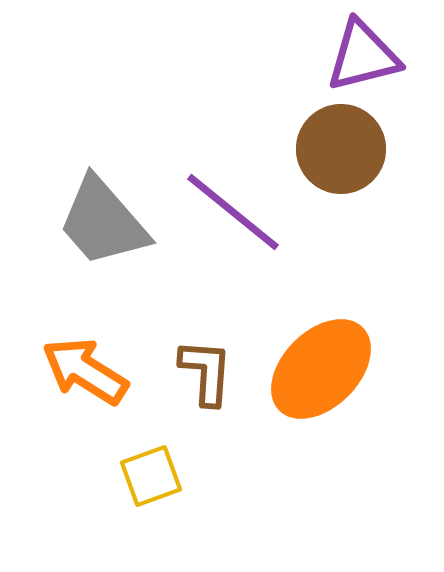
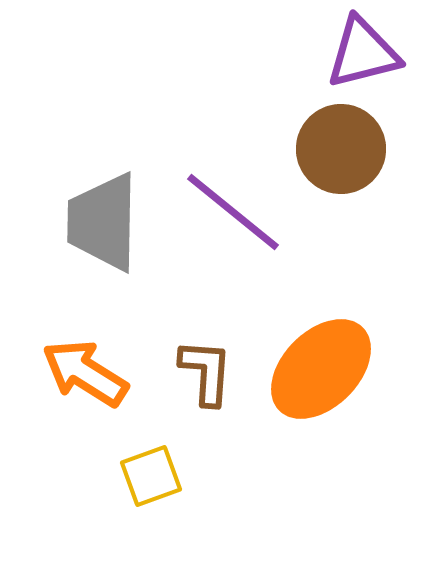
purple triangle: moved 3 px up
gray trapezoid: rotated 42 degrees clockwise
orange arrow: moved 2 px down
